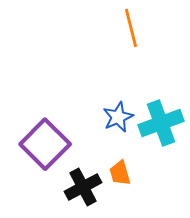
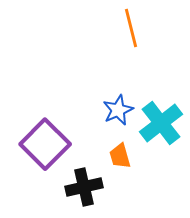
blue star: moved 7 px up
cyan cross: rotated 18 degrees counterclockwise
orange trapezoid: moved 17 px up
black cross: moved 1 px right; rotated 15 degrees clockwise
